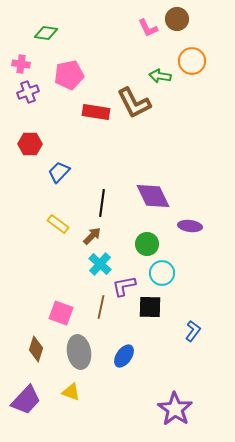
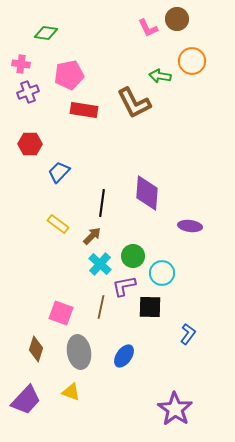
red rectangle: moved 12 px left, 2 px up
purple diamond: moved 6 px left, 3 px up; rotated 30 degrees clockwise
green circle: moved 14 px left, 12 px down
blue L-shape: moved 5 px left, 3 px down
